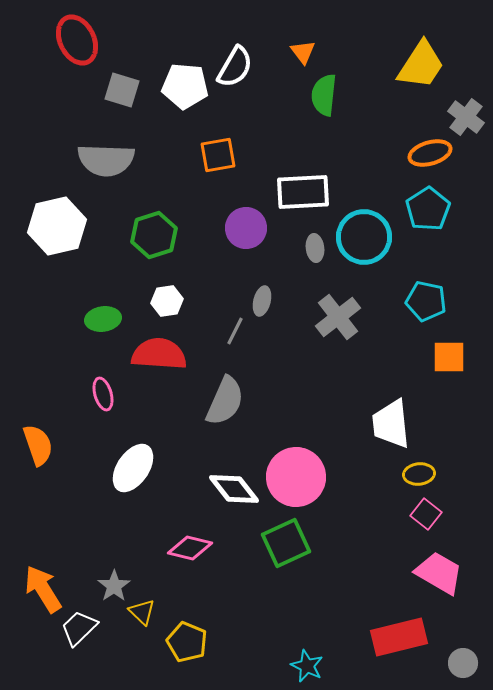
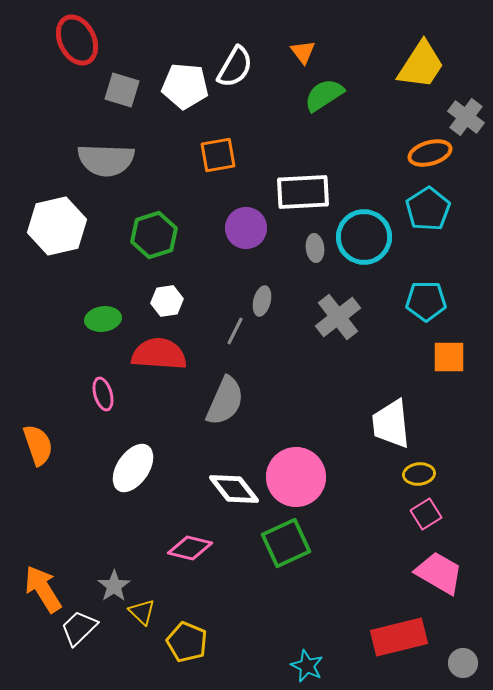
green semicircle at (324, 95): rotated 51 degrees clockwise
cyan pentagon at (426, 301): rotated 12 degrees counterclockwise
pink square at (426, 514): rotated 20 degrees clockwise
